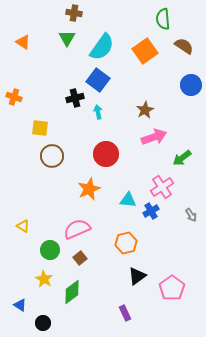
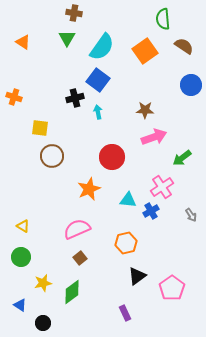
brown star: rotated 30 degrees clockwise
red circle: moved 6 px right, 3 px down
green circle: moved 29 px left, 7 px down
yellow star: moved 1 px left, 4 px down; rotated 30 degrees clockwise
